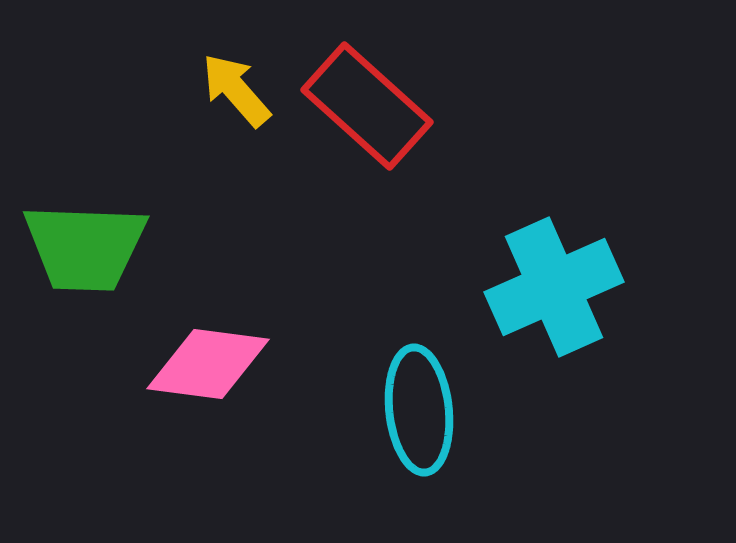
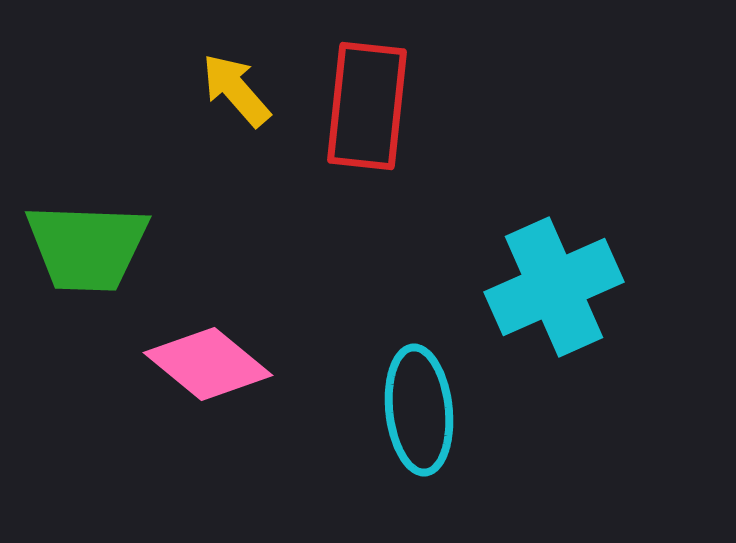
red rectangle: rotated 54 degrees clockwise
green trapezoid: moved 2 px right
pink diamond: rotated 32 degrees clockwise
